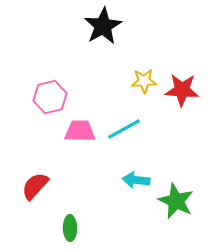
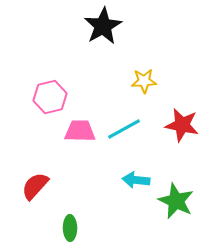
red star: moved 35 px down; rotated 8 degrees clockwise
